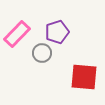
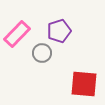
purple pentagon: moved 2 px right, 1 px up
red square: moved 7 px down
